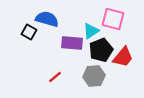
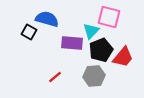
pink square: moved 4 px left, 2 px up
cyan triangle: rotated 12 degrees counterclockwise
